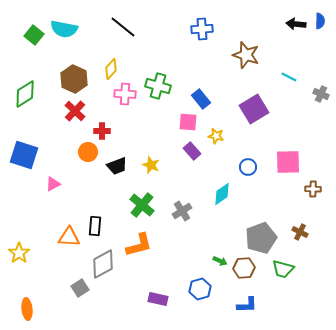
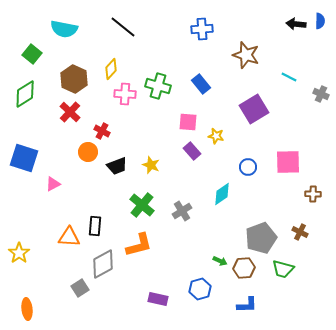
green square at (34, 35): moved 2 px left, 19 px down
blue rectangle at (201, 99): moved 15 px up
red cross at (75, 111): moved 5 px left, 1 px down
red cross at (102, 131): rotated 28 degrees clockwise
blue square at (24, 155): moved 3 px down
brown cross at (313, 189): moved 5 px down
